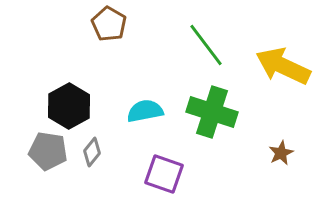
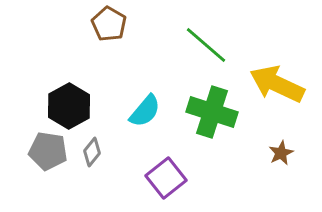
green line: rotated 12 degrees counterclockwise
yellow arrow: moved 6 px left, 18 px down
cyan semicircle: rotated 141 degrees clockwise
purple square: moved 2 px right, 4 px down; rotated 33 degrees clockwise
